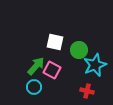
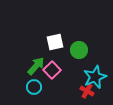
white square: rotated 24 degrees counterclockwise
cyan star: moved 12 px down
pink square: rotated 18 degrees clockwise
red cross: rotated 16 degrees clockwise
